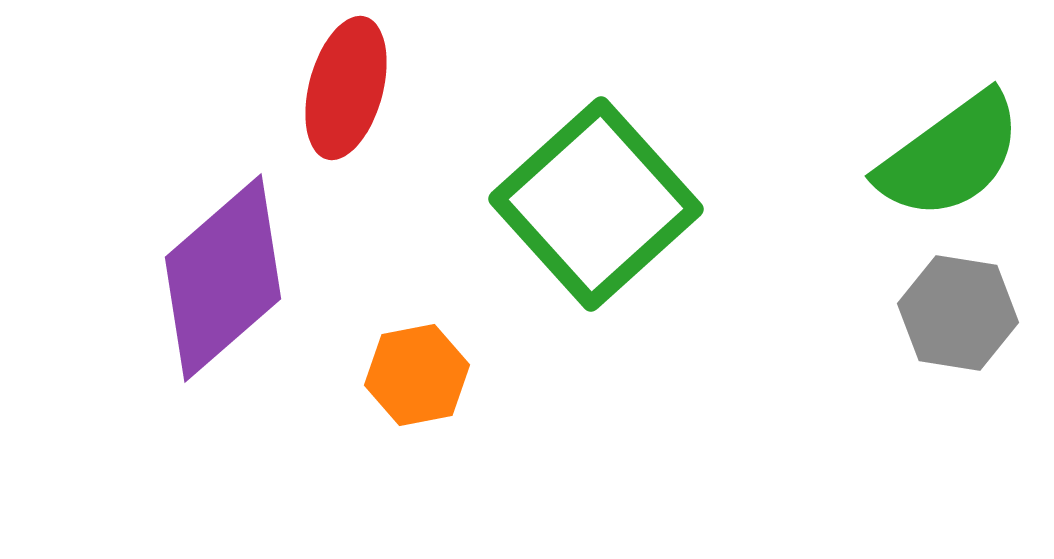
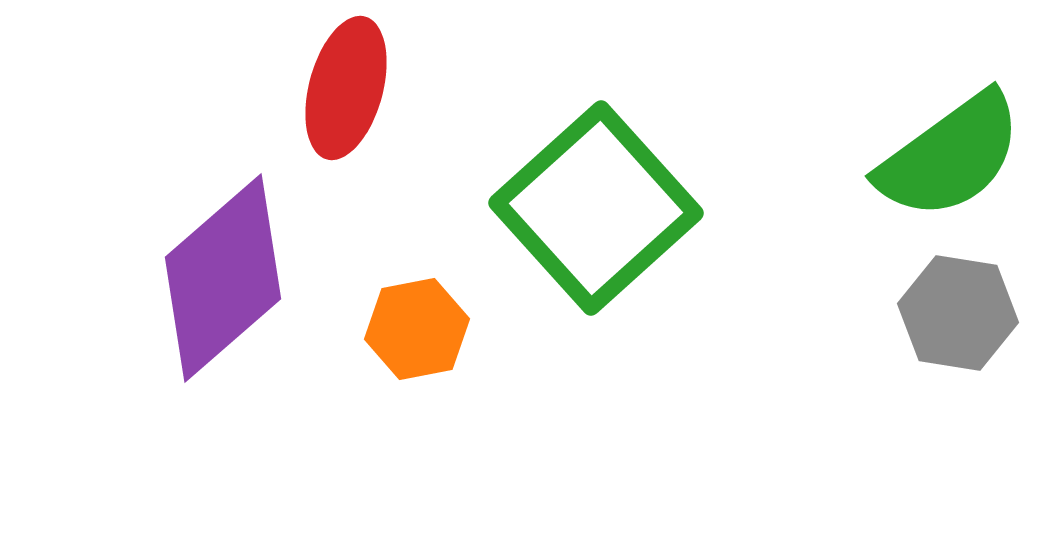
green square: moved 4 px down
orange hexagon: moved 46 px up
